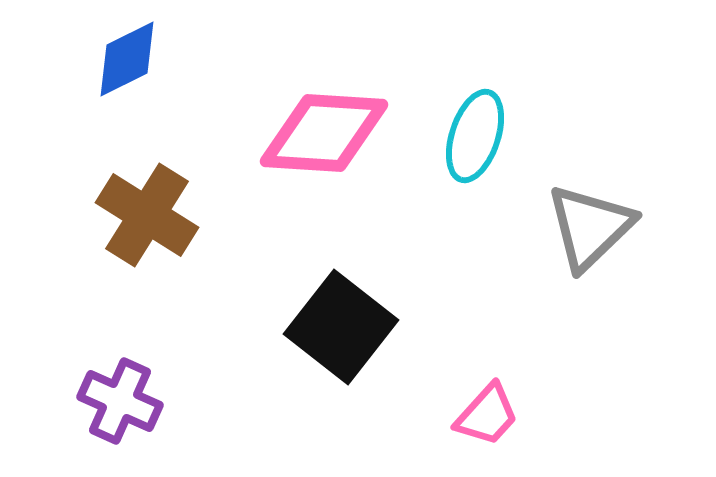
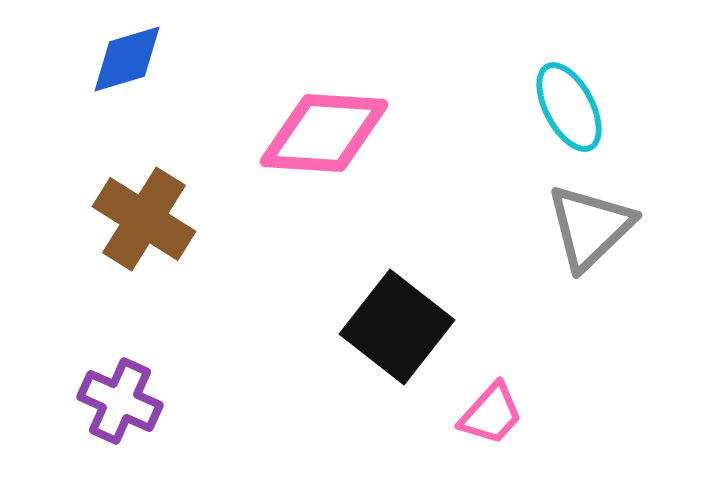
blue diamond: rotated 10 degrees clockwise
cyan ellipse: moved 94 px right, 29 px up; rotated 46 degrees counterclockwise
brown cross: moved 3 px left, 4 px down
black square: moved 56 px right
pink trapezoid: moved 4 px right, 1 px up
